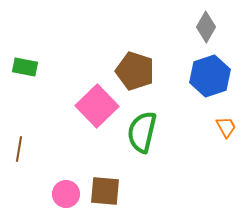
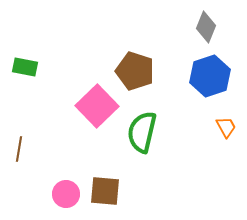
gray diamond: rotated 8 degrees counterclockwise
